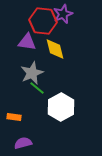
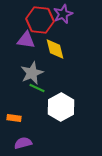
red hexagon: moved 3 px left, 1 px up
purple triangle: moved 1 px left, 2 px up
green line: rotated 14 degrees counterclockwise
orange rectangle: moved 1 px down
